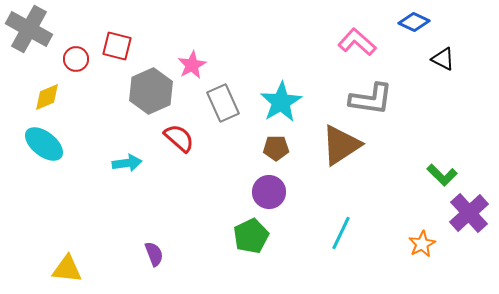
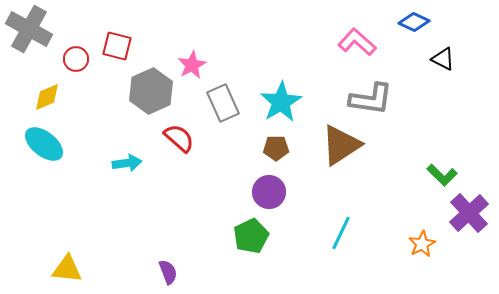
purple semicircle: moved 14 px right, 18 px down
